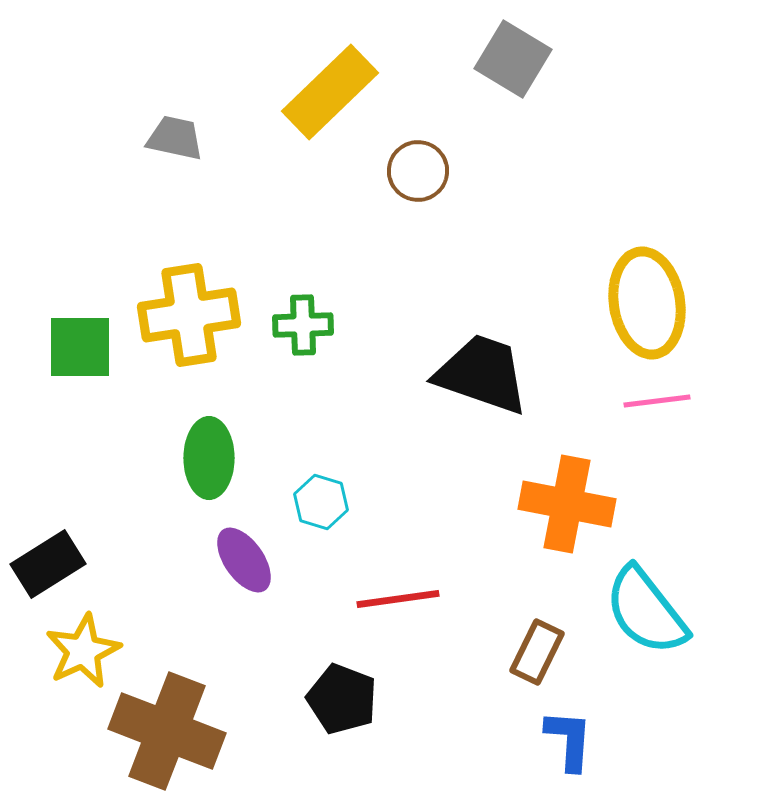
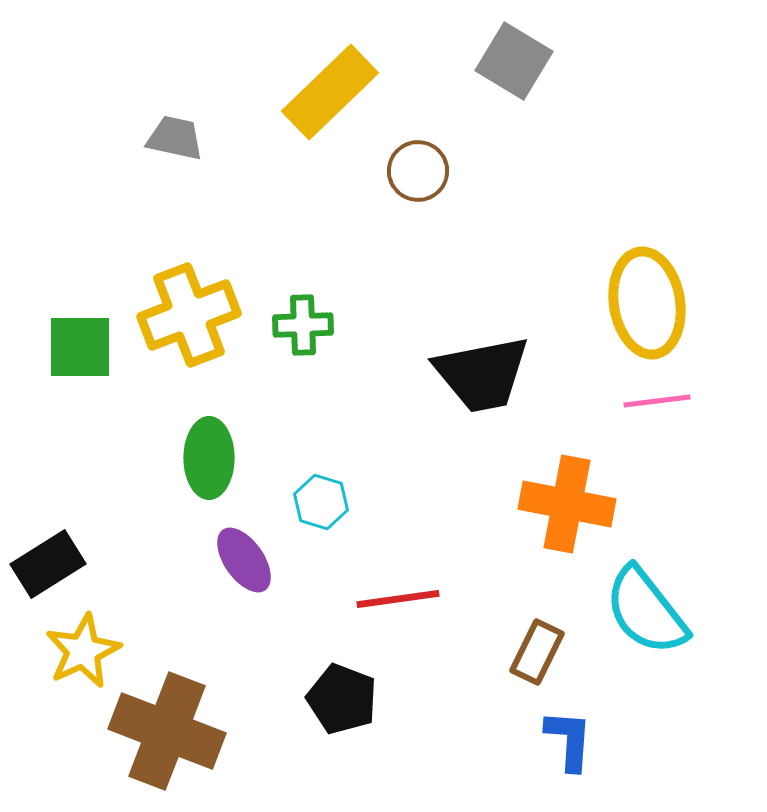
gray square: moved 1 px right, 2 px down
yellow cross: rotated 12 degrees counterclockwise
black trapezoid: rotated 150 degrees clockwise
